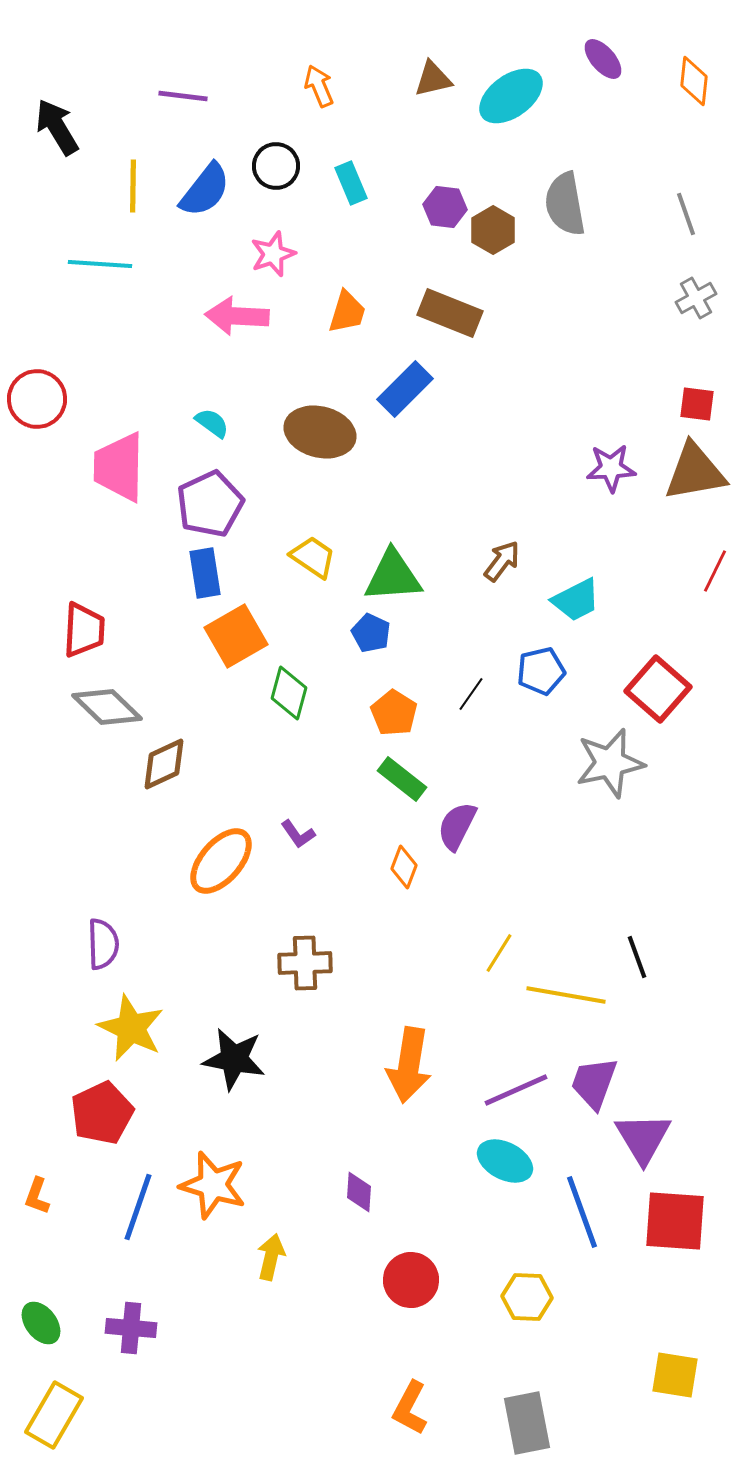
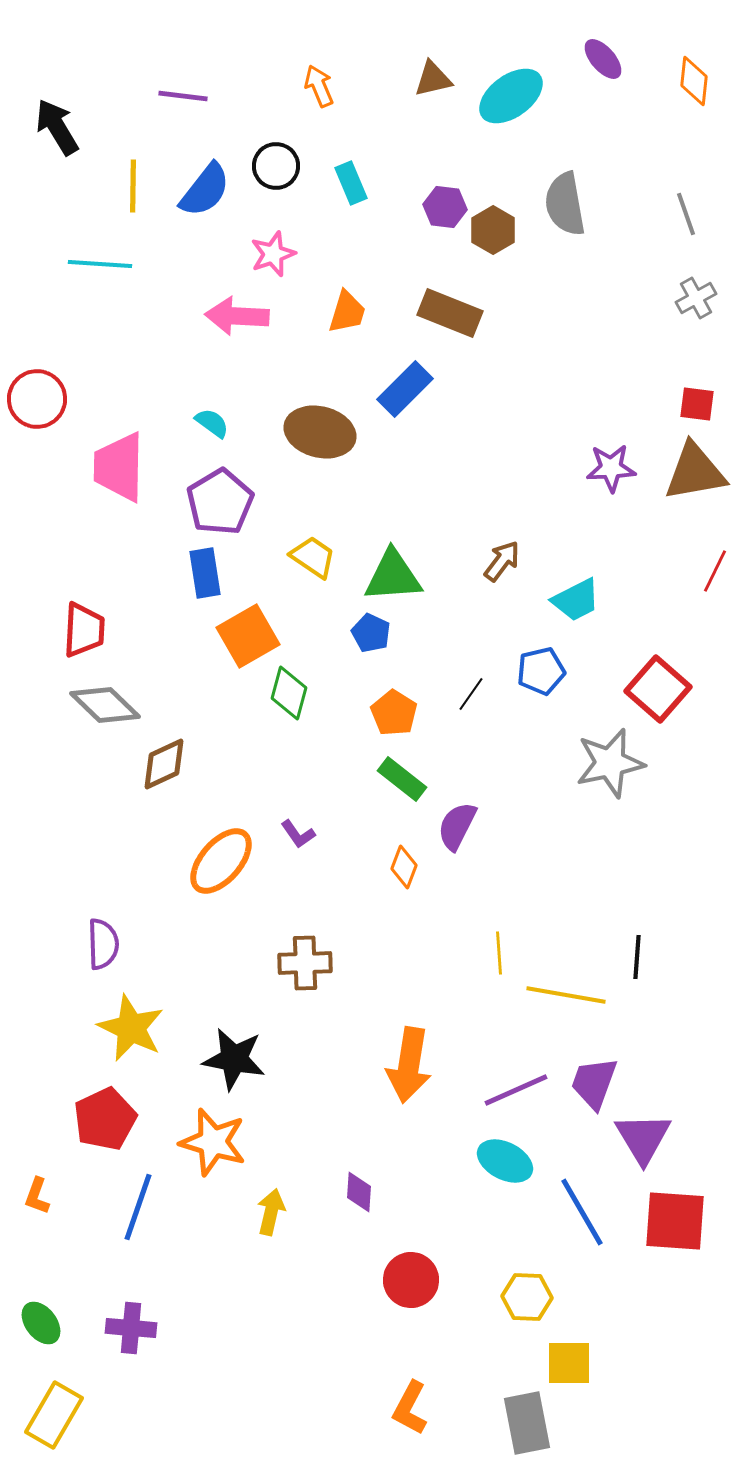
purple pentagon at (210, 504): moved 10 px right, 2 px up; rotated 6 degrees counterclockwise
orange square at (236, 636): moved 12 px right
gray diamond at (107, 707): moved 2 px left, 2 px up
yellow line at (499, 953): rotated 36 degrees counterclockwise
black line at (637, 957): rotated 24 degrees clockwise
red pentagon at (102, 1113): moved 3 px right, 6 px down
orange star at (213, 1185): moved 43 px up
blue line at (582, 1212): rotated 10 degrees counterclockwise
yellow arrow at (271, 1257): moved 45 px up
yellow square at (675, 1375): moved 106 px left, 12 px up; rotated 9 degrees counterclockwise
